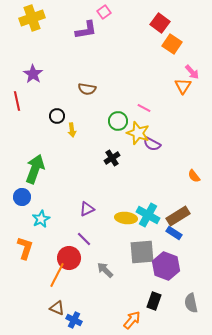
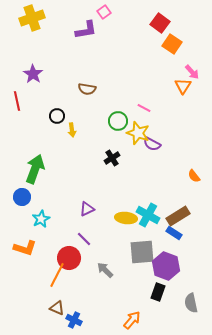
orange L-shape: rotated 90 degrees clockwise
black rectangle: moved 4 px right, 9 px up
